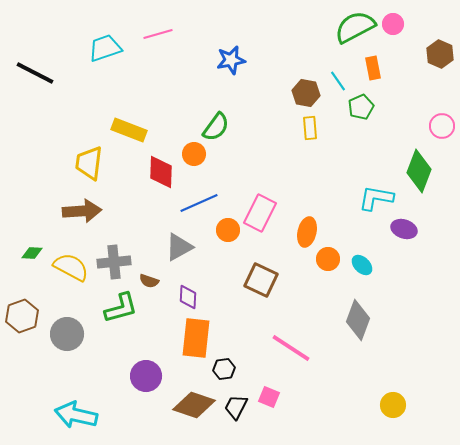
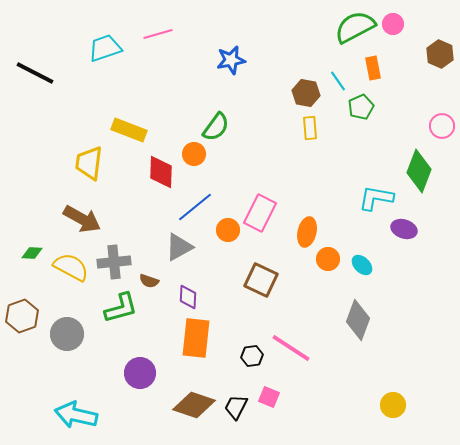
blue line at (199, 203): moved 4 px left, 4 px down; rotated 15 degrees counterclockwise
brown arrow at (82, 211): moved 8 px down; rotated 33 degrees clockwise
black hexagon at (224, 369): moved 28 px right, 13 px up
purple circle at (146, 376): moved 6 px left, 3 px up
